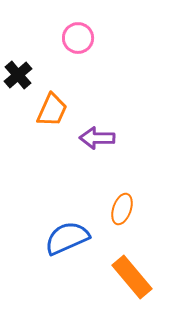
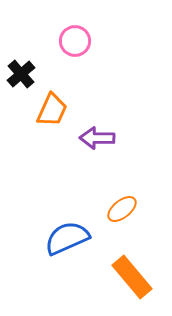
pink circle: moved 3 px left, 3 px down
black cross: moved 3 px right, 1 px up
orange ellipse: rotated 32 degrees clockwise
